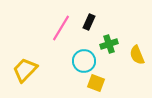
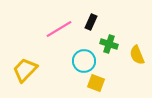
black rectangle: moved 2 px right
pink line: moved 2 px left, 1 px down; rotated 28 degrees clockwise
green cross: rotated 36 degrees clockwise
